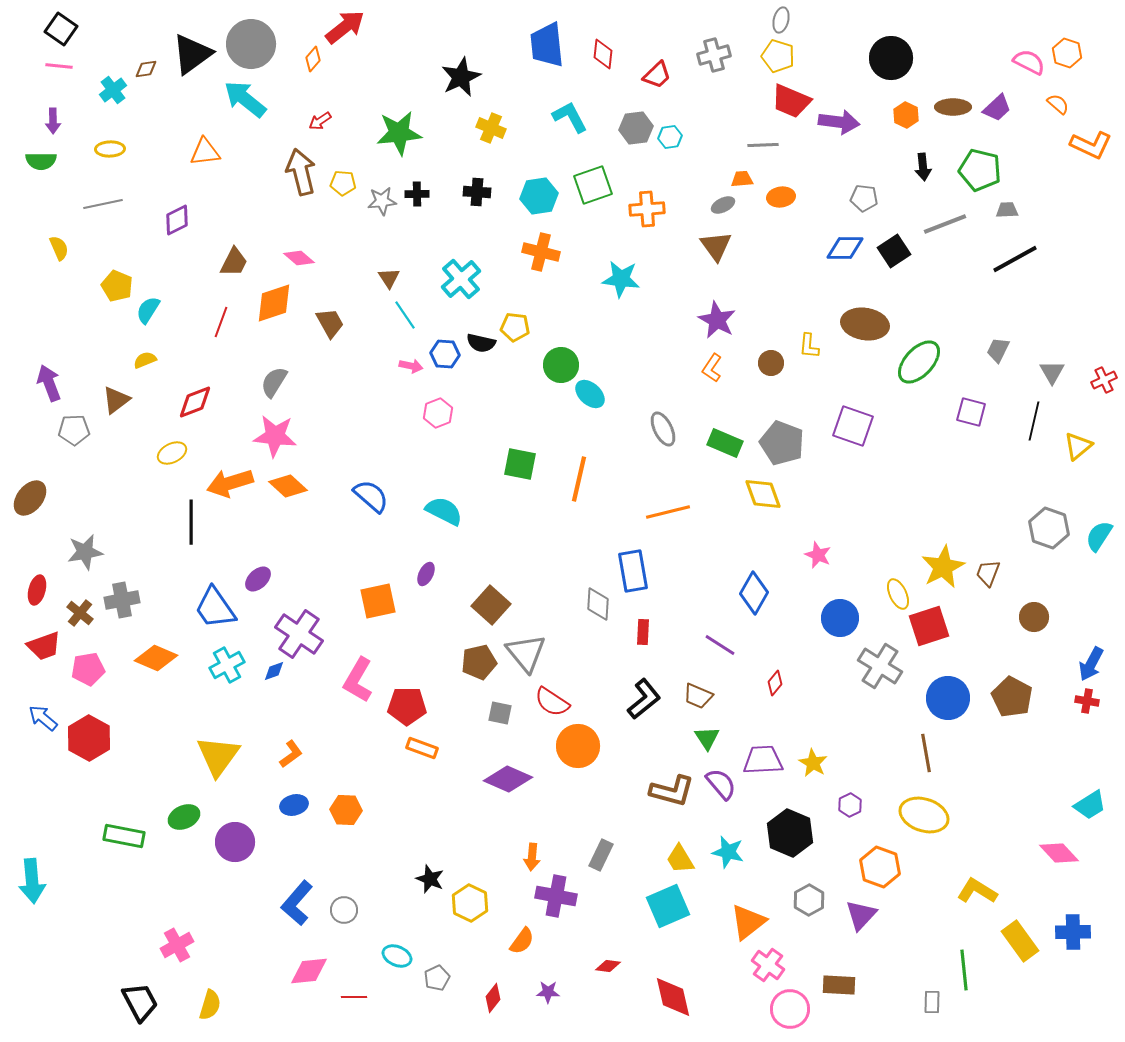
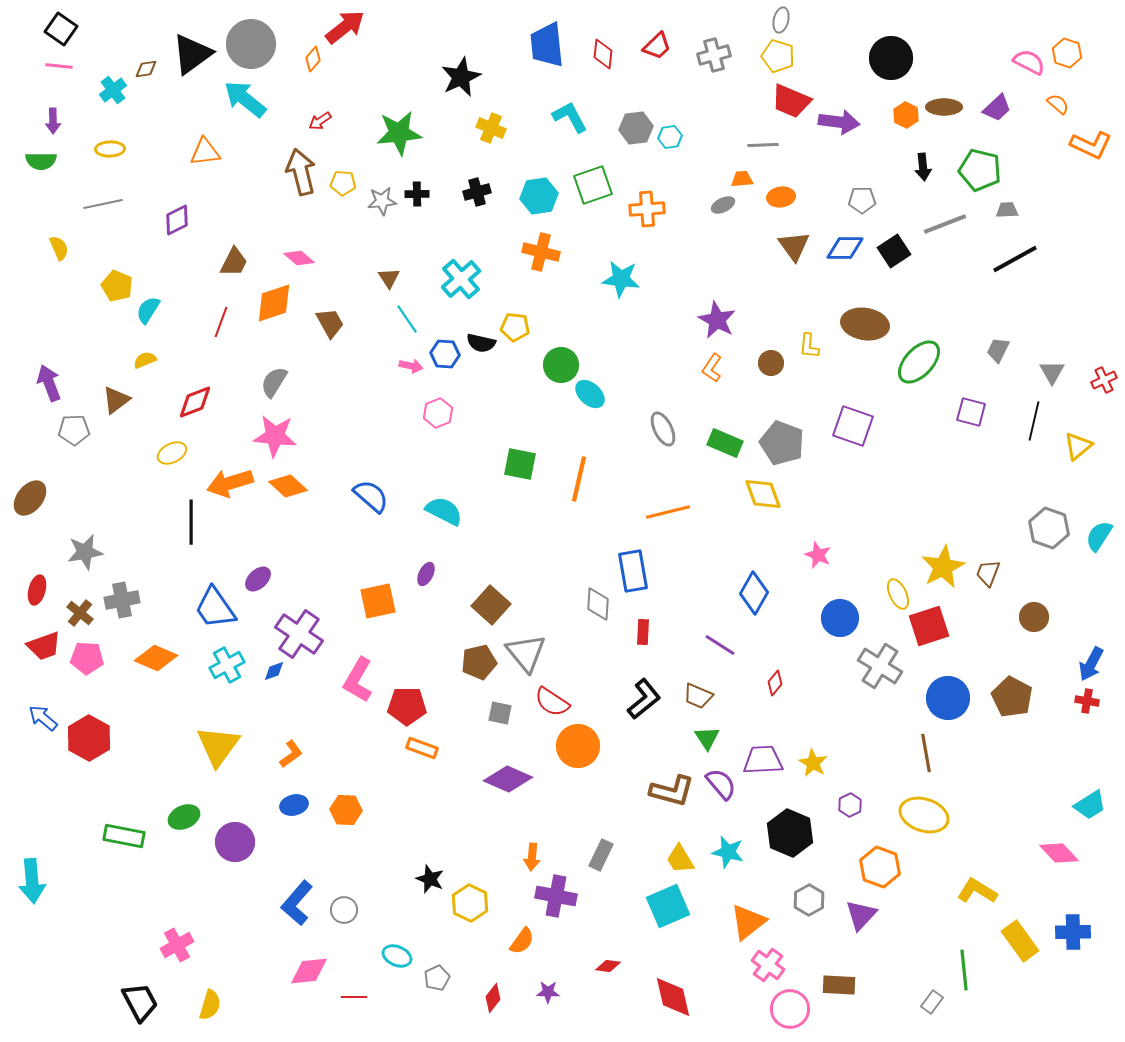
red trapezoid at (657, 75): moved 29 px up
brown ellipse at (953, 107): moved 9 px left
black cross at (477, 192): rotated 20 degrees counterclockwise
gray pentagon at (864, 198): moved 2 px left, 2 px down; rotated 8 degrees counterclockwise
brown triangle at (716, 246): moved 78 px right
cyan line at (405, 315): moved 2 px right, 4 px down
pink pentagon at (88, 669): moved 1 px left, 11 px up; rotated 12 degrees clockwise
yellow triangle at (218, 756): moved 10 px up
gray rectangle at (932, 1002): rotated 35 degrees clockwise
